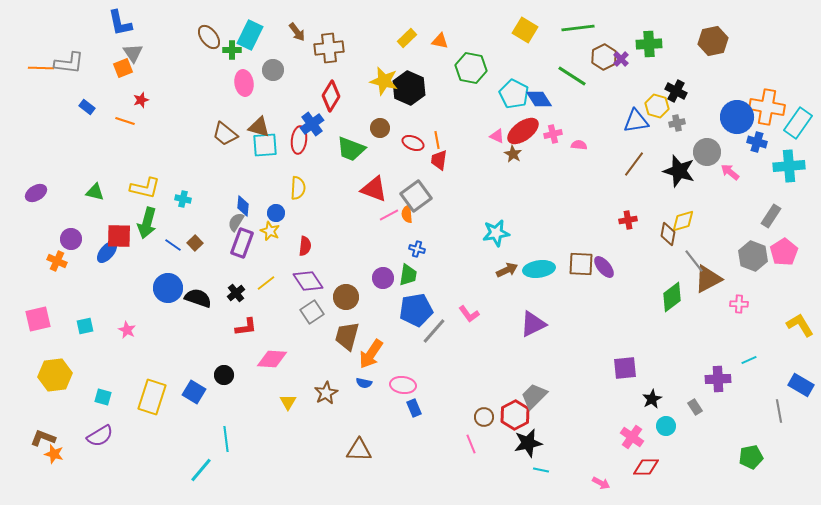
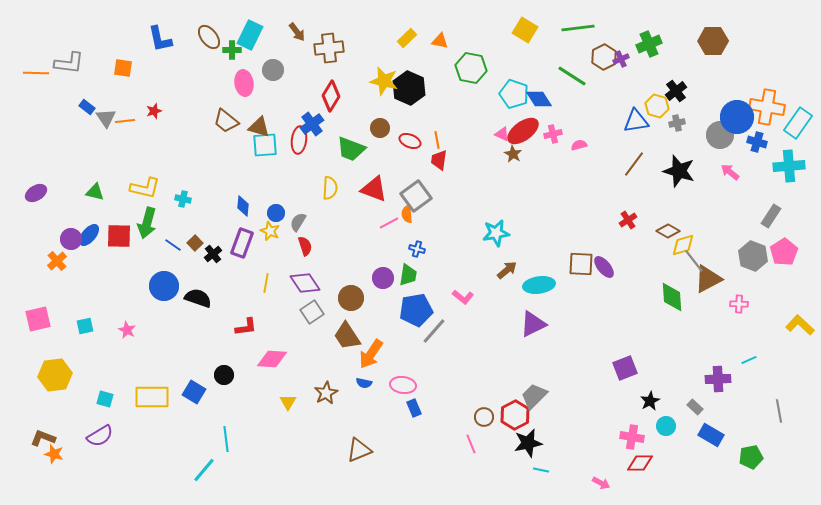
blue L-shape at (120, 23): moved 40 px right, 16 px down
brown hexagon at (713, 41): rotated 12 degrees clockwise
green cross at (649, 44): rotated 20 degrees counterclockwise
gray triangle at (133, 53): moved 27 px left, 65 px down
purple cross at (621, 59): rotated 21 degrees clockwise
orange line at (41, 68): moved 5 px left, 5 px down
orange square at (123, 68): rotated 30 degrees clockwise
black cross at (676, 91): rotated 25 degrees clockwise
cyan pentagon at (514, 94): rotated 8 degrees counterclockwise
red star at (141, 100): moved 13 px right, 11 px down
orange line at (125, 121): rotated 24 degrees counterclockwise
brown trapezoid at (225, 134): moved 1 px right, 13 px up
pink triangle at (497, 136): moved 5 px right, 2 px up
red ellipse at (413, 143): moved 3 px left, 2 px up
pink semicircle at (579, 145): rotated 21 degrees counterclockwise
gray circle at (707, 152): moved 13 px right, 17 px up
yellow semicircle at (298, 188): moved 32 px right
pink line at (389, 215): moved 8 px down
red cross at (628, 220): rotated 24 degrees counterclockwise
yellow diamond at (683, 221): moved 24 px down
gray semicircle at (236, 222): moved 62 px right
brown diamond at (668, 234): moved 3 px up; rotated 70 degrees counterclockwise
red semicircle at (305, 246): rotated 24 degrees counterclockwise
blue ellipse at (107, 252): moved 18 px left, 17 px up
orange cross at (57, 261): rotated 24 degrees clockwise
cyan ellipse at (539, 269): moved 16 px down
brown arrow at (507, 270): rotated 15 degrees counterclockwise
purple diamond at (308, 281): moved 3 px left, 2 px down
yellow line at (266, 283): rotated 42 degrees counterclockwise
blue circle at (168, 288): moved 4 px left, 2 px up
black cross at (236, 293): moved 23 px left, 39 px up
brown circle at (346, 297): moved 5 px right, 1 px down
green diamond at (672, 297): rotated 56 degrees counterclockwise
pink L-shape at (469, 314): moved 6 px left, 17 px up; rotated 15 degrees counterclockwise
yellow L-shape at (800, 325): rotated 16 degrees counterclockwise
brown trapezoid at (347, 336): rotated 48 degrees counterclockwise
purple square at (625, 368): rotated 15 degrees counterclockwise
blue rectangle at (801, 385): moved 90 px left, 50 px down
cyan square at (103, 397): moved 2 px right, 2 px down
yellow rectangle at (152, 397): rotated 72 degrees clockwise
black star at (652, 399): moved 2 px left, 2 px down
gray rectangle at (695, 407): rotated 14 degrees counterclockwise
pink cross at (632, 437): rotated 25 degrees counterclockwise
brown triangle at (359, 450): rotated 24 degrees counterclockwise
red diamond at (646, 467): moved 6 px left, 4 px up
cyan line at (201, 470): moved 3 px right
